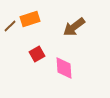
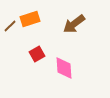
brown arrow: moved 3 px up
